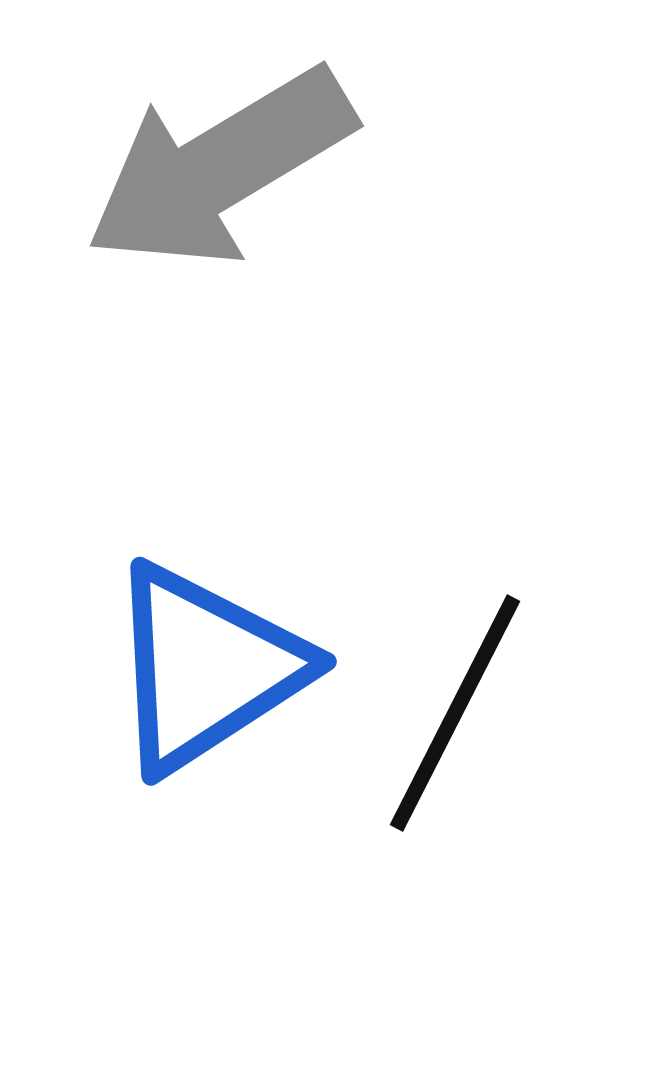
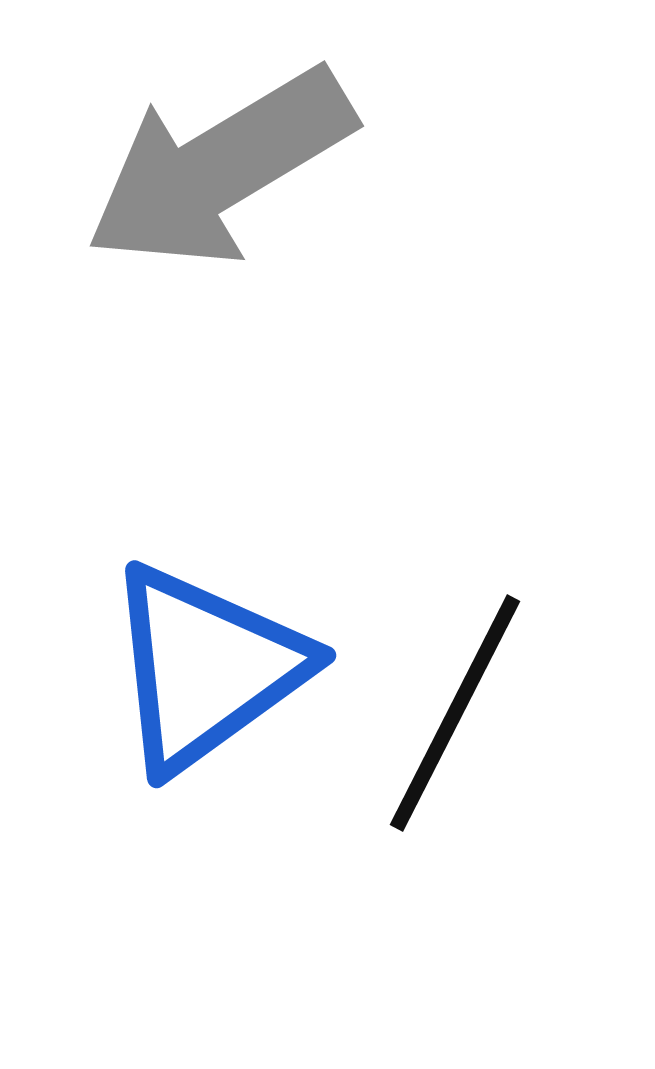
blue triangle: rotated 3 degrees counterclockwise
